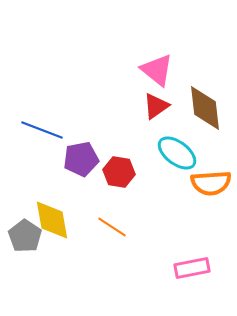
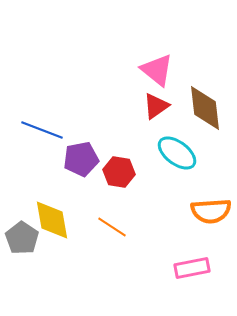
orange semicircle: moved 28 px down
gray pentagon: moved 3 px left, 2 px down
